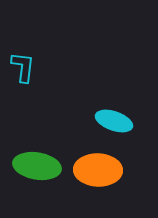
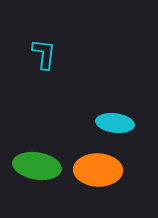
cyan L-shape: moved 21 px right, 13 px up
cyan ellipse: moved 1 px right, 2 px down; rotated 12 degrees counterclockwise
